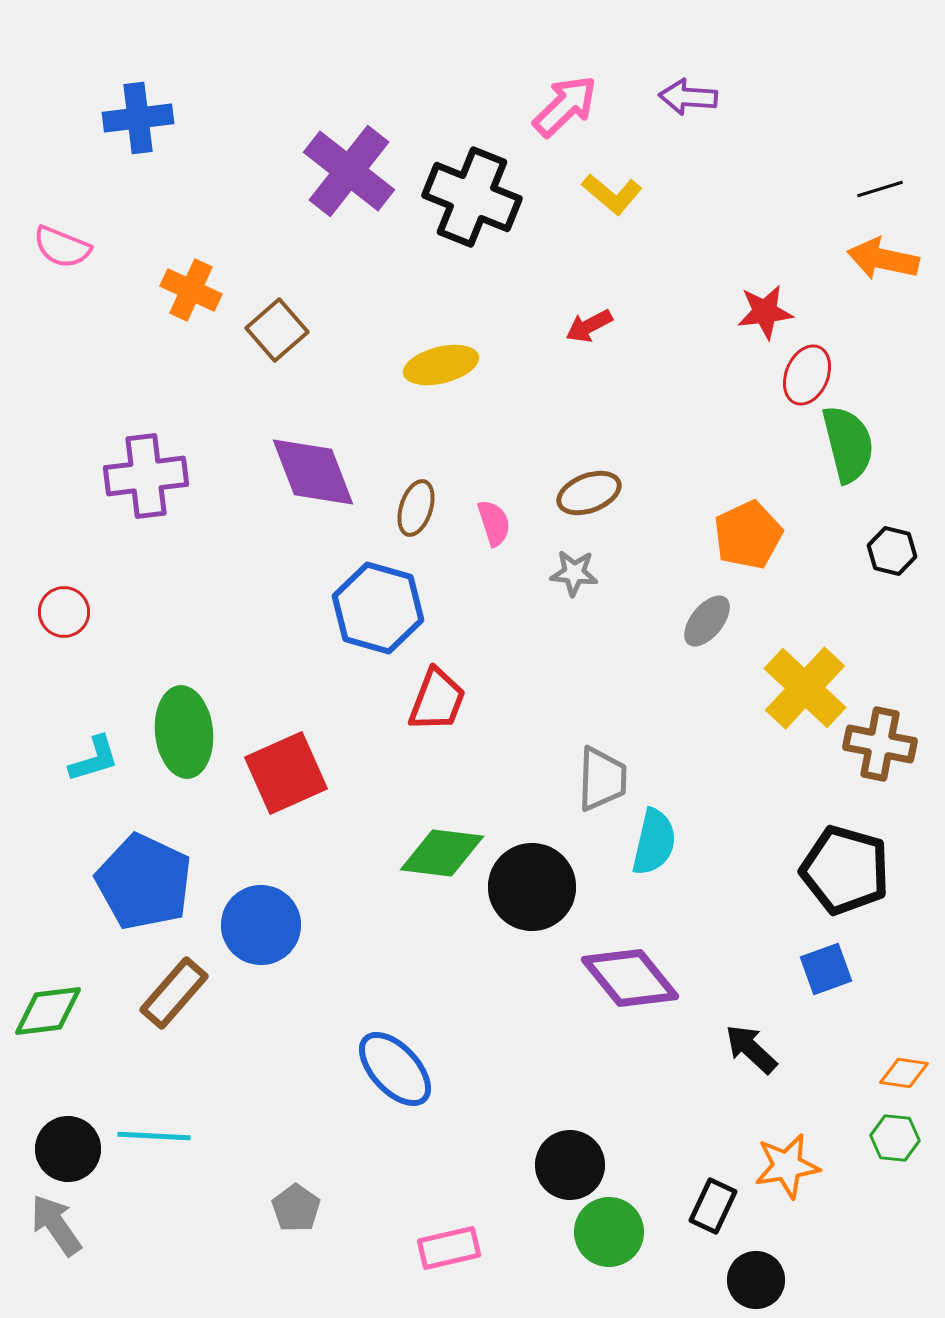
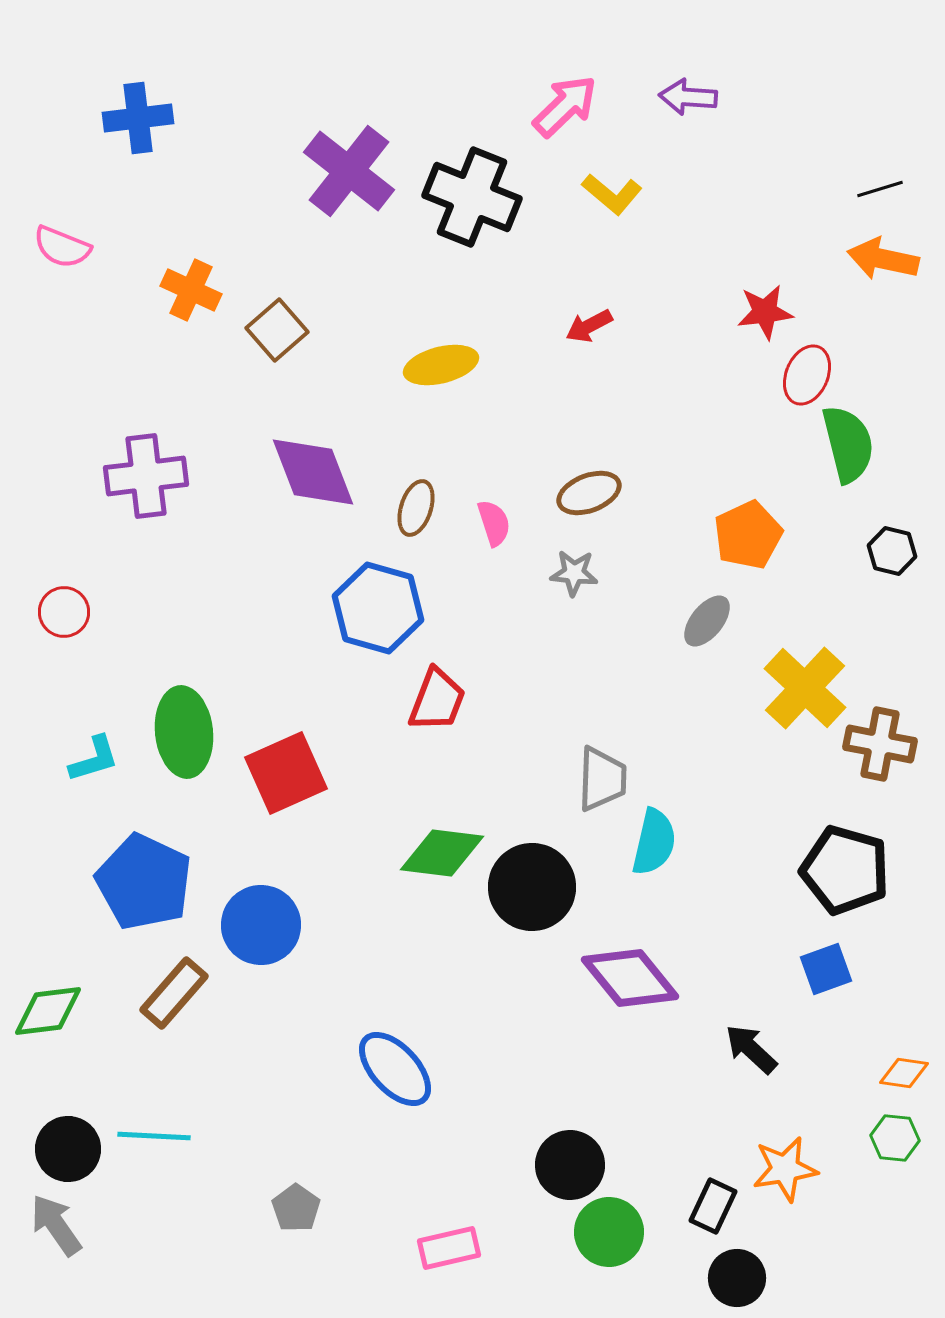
orange star at (787, 1166): moved 2 px left, 3 px down
black circle at (756, 1280): moved 19 px left, 2 px up
